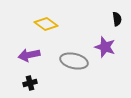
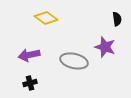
yellow diamond: moved 6 px up
